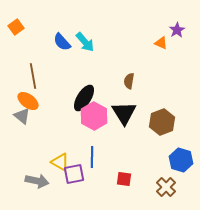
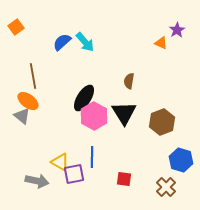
blue semicircle: rotated 90 degrees clockwise
